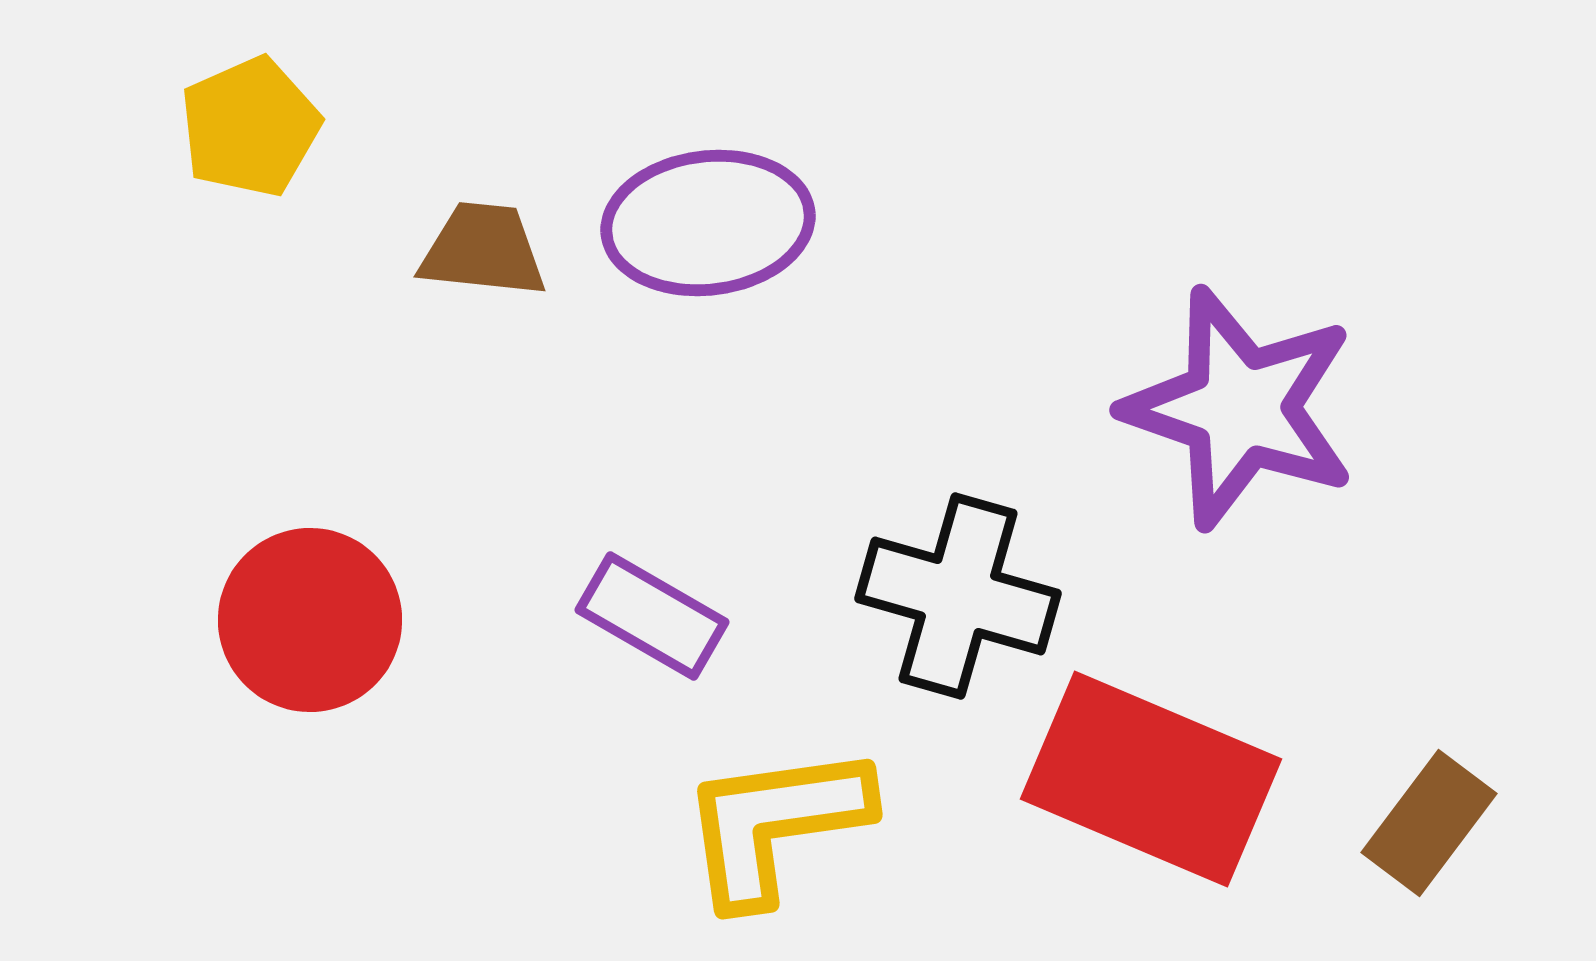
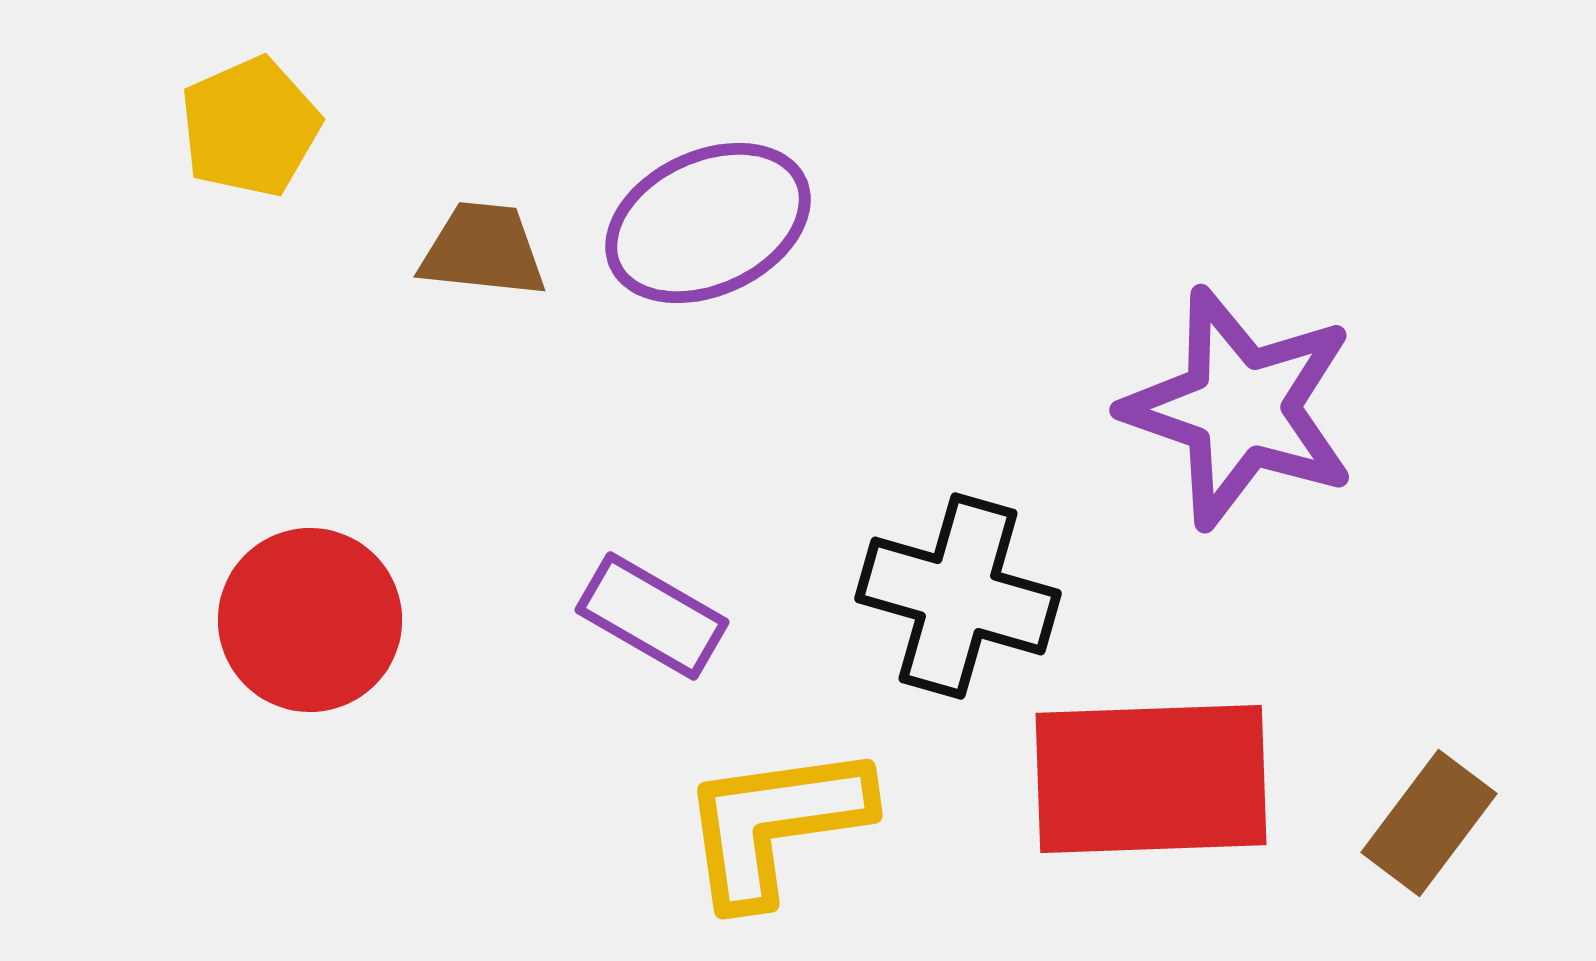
purple ellipse: rotated 18 degrees counterclockwise
red rectangle: rotated 25 degrees counterclockwise
